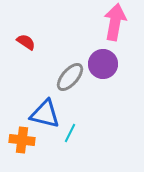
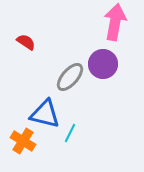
orange cross: moved 1 px right, 1 px down; rotated 25 degrees clockwise
